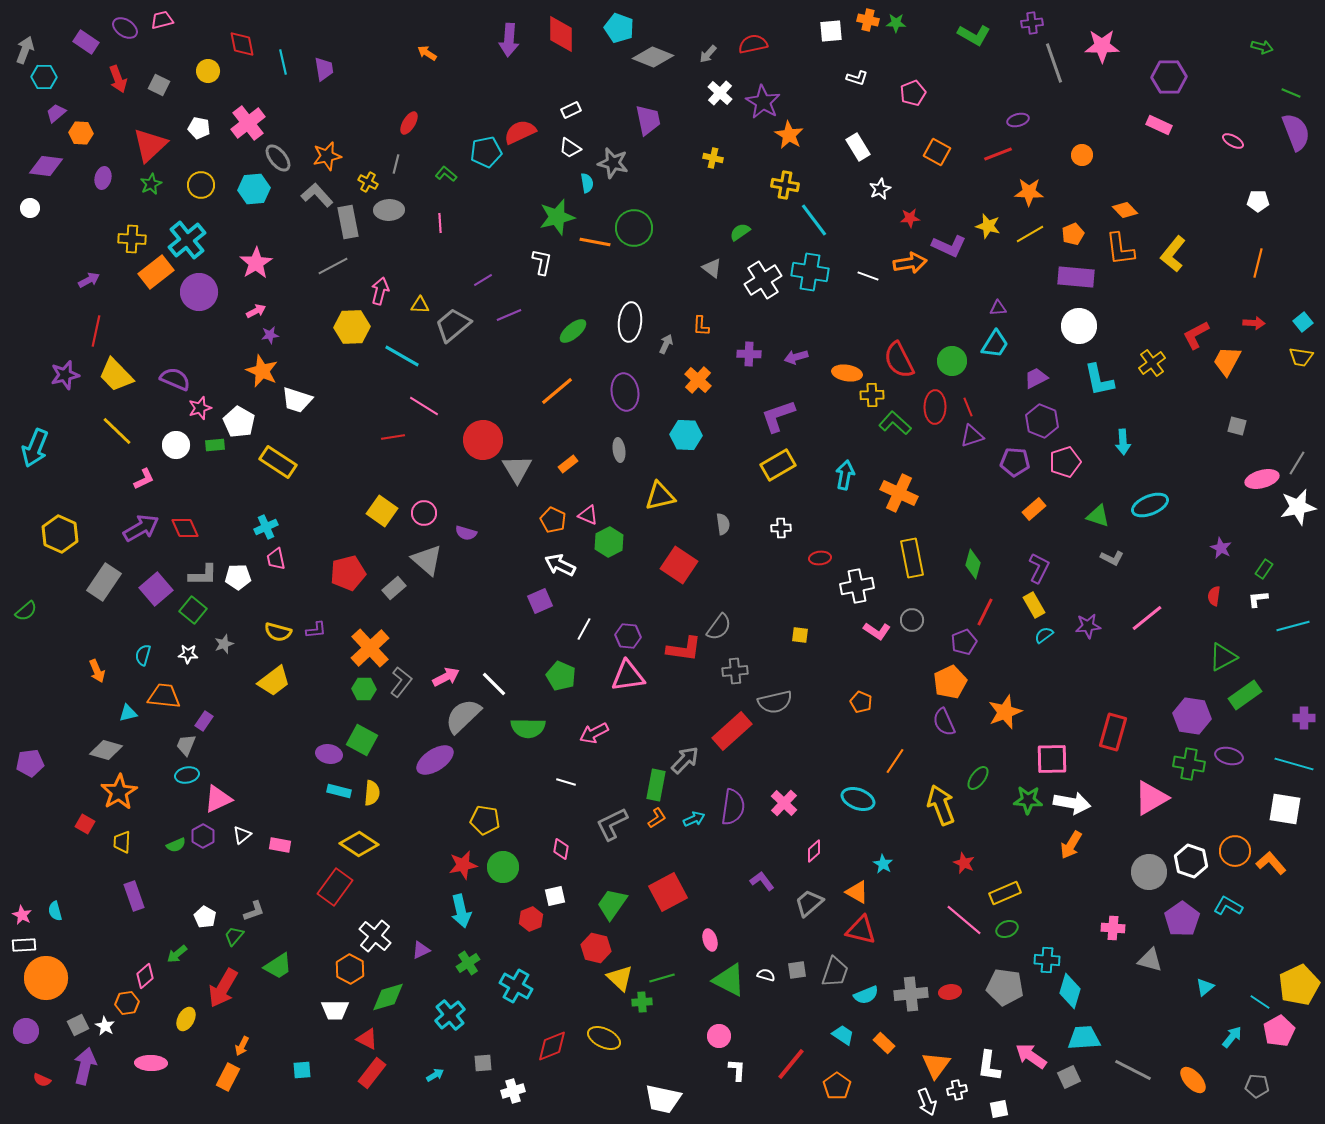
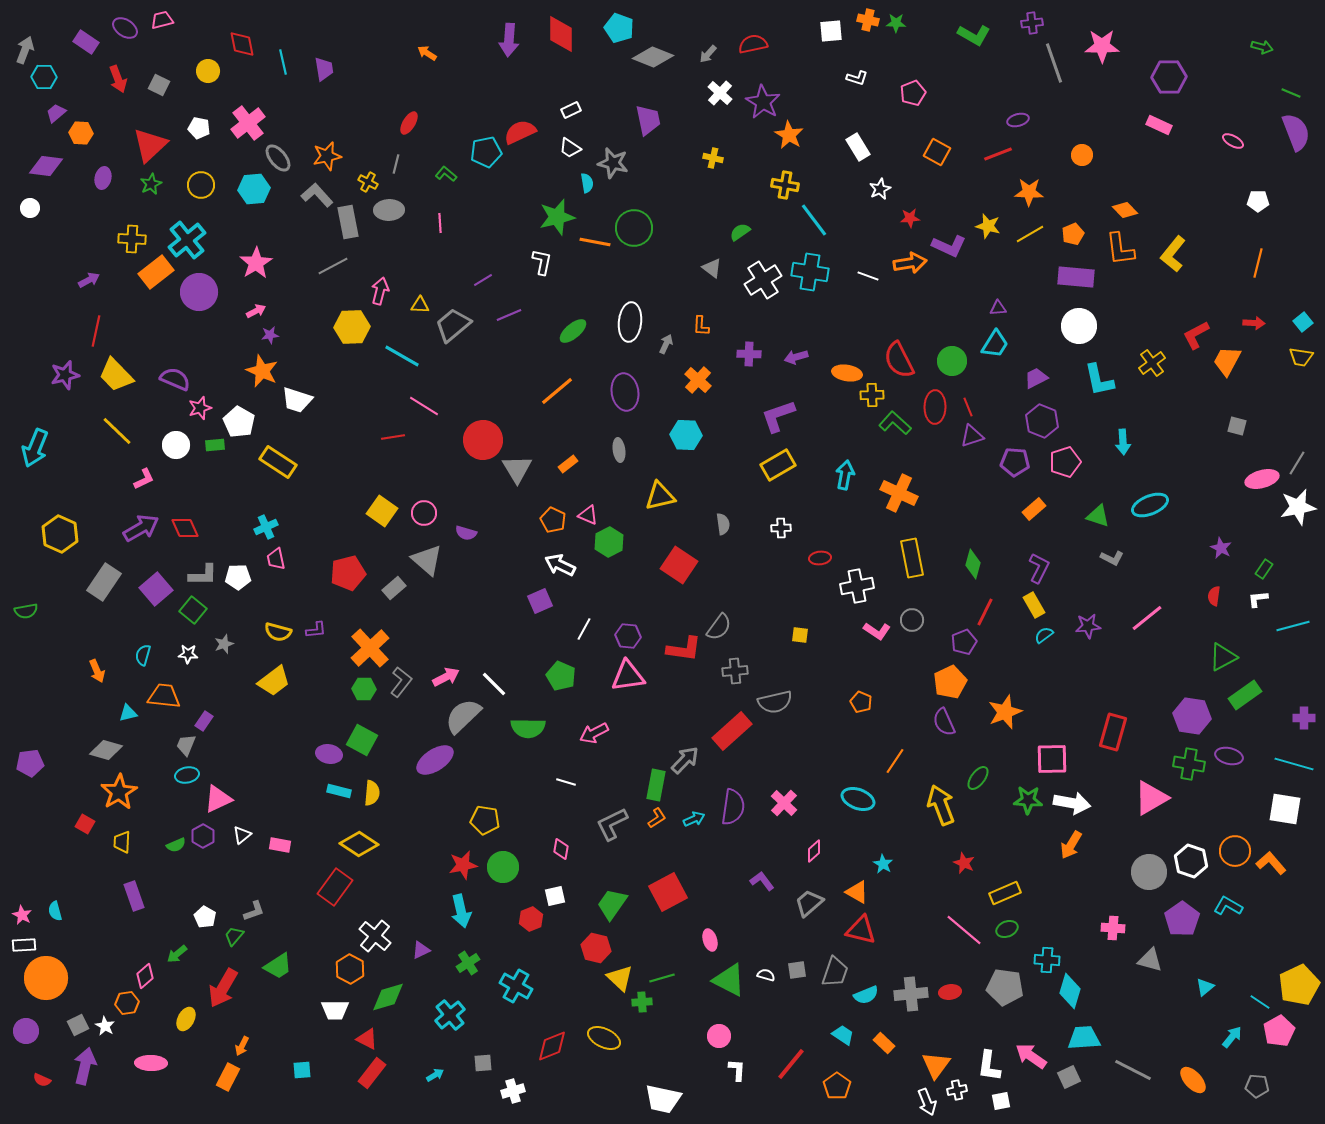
green semicircle at (26, 611): rotated 30 degrees clockwise
pink line at (964, 920): moved 10 px down
white square at (999, 1109): moved 2 px right, 8 px up
